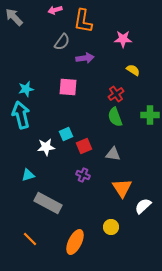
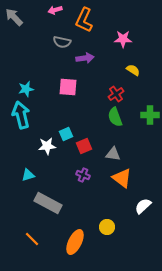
orange L-shape: moved 1 px right, 1 px up; rotated 15 degrees clockwise
gray semicircle: rotated 66 degrees clockwise
white star: moved 1 px right, 1 px up
orange triangle: moved 10 px up; rotated 20 degrees counterclockwise
yellow circle: moved 4 px left
orange line: moved 2 px right
